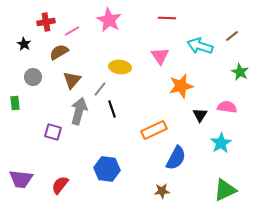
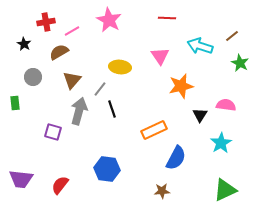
green star: moved 9 px up
pink semicircle: moved 1 px left, 2 px up
